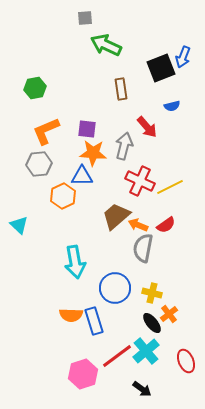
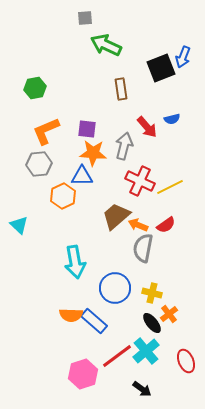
blue semicircle: moved 13 px down
blue rectangle: rotated 32 degrees counterclockwise
